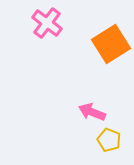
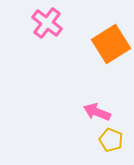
pink arrow: moved 5 px right
yellow pentagon: moved 2 px right
